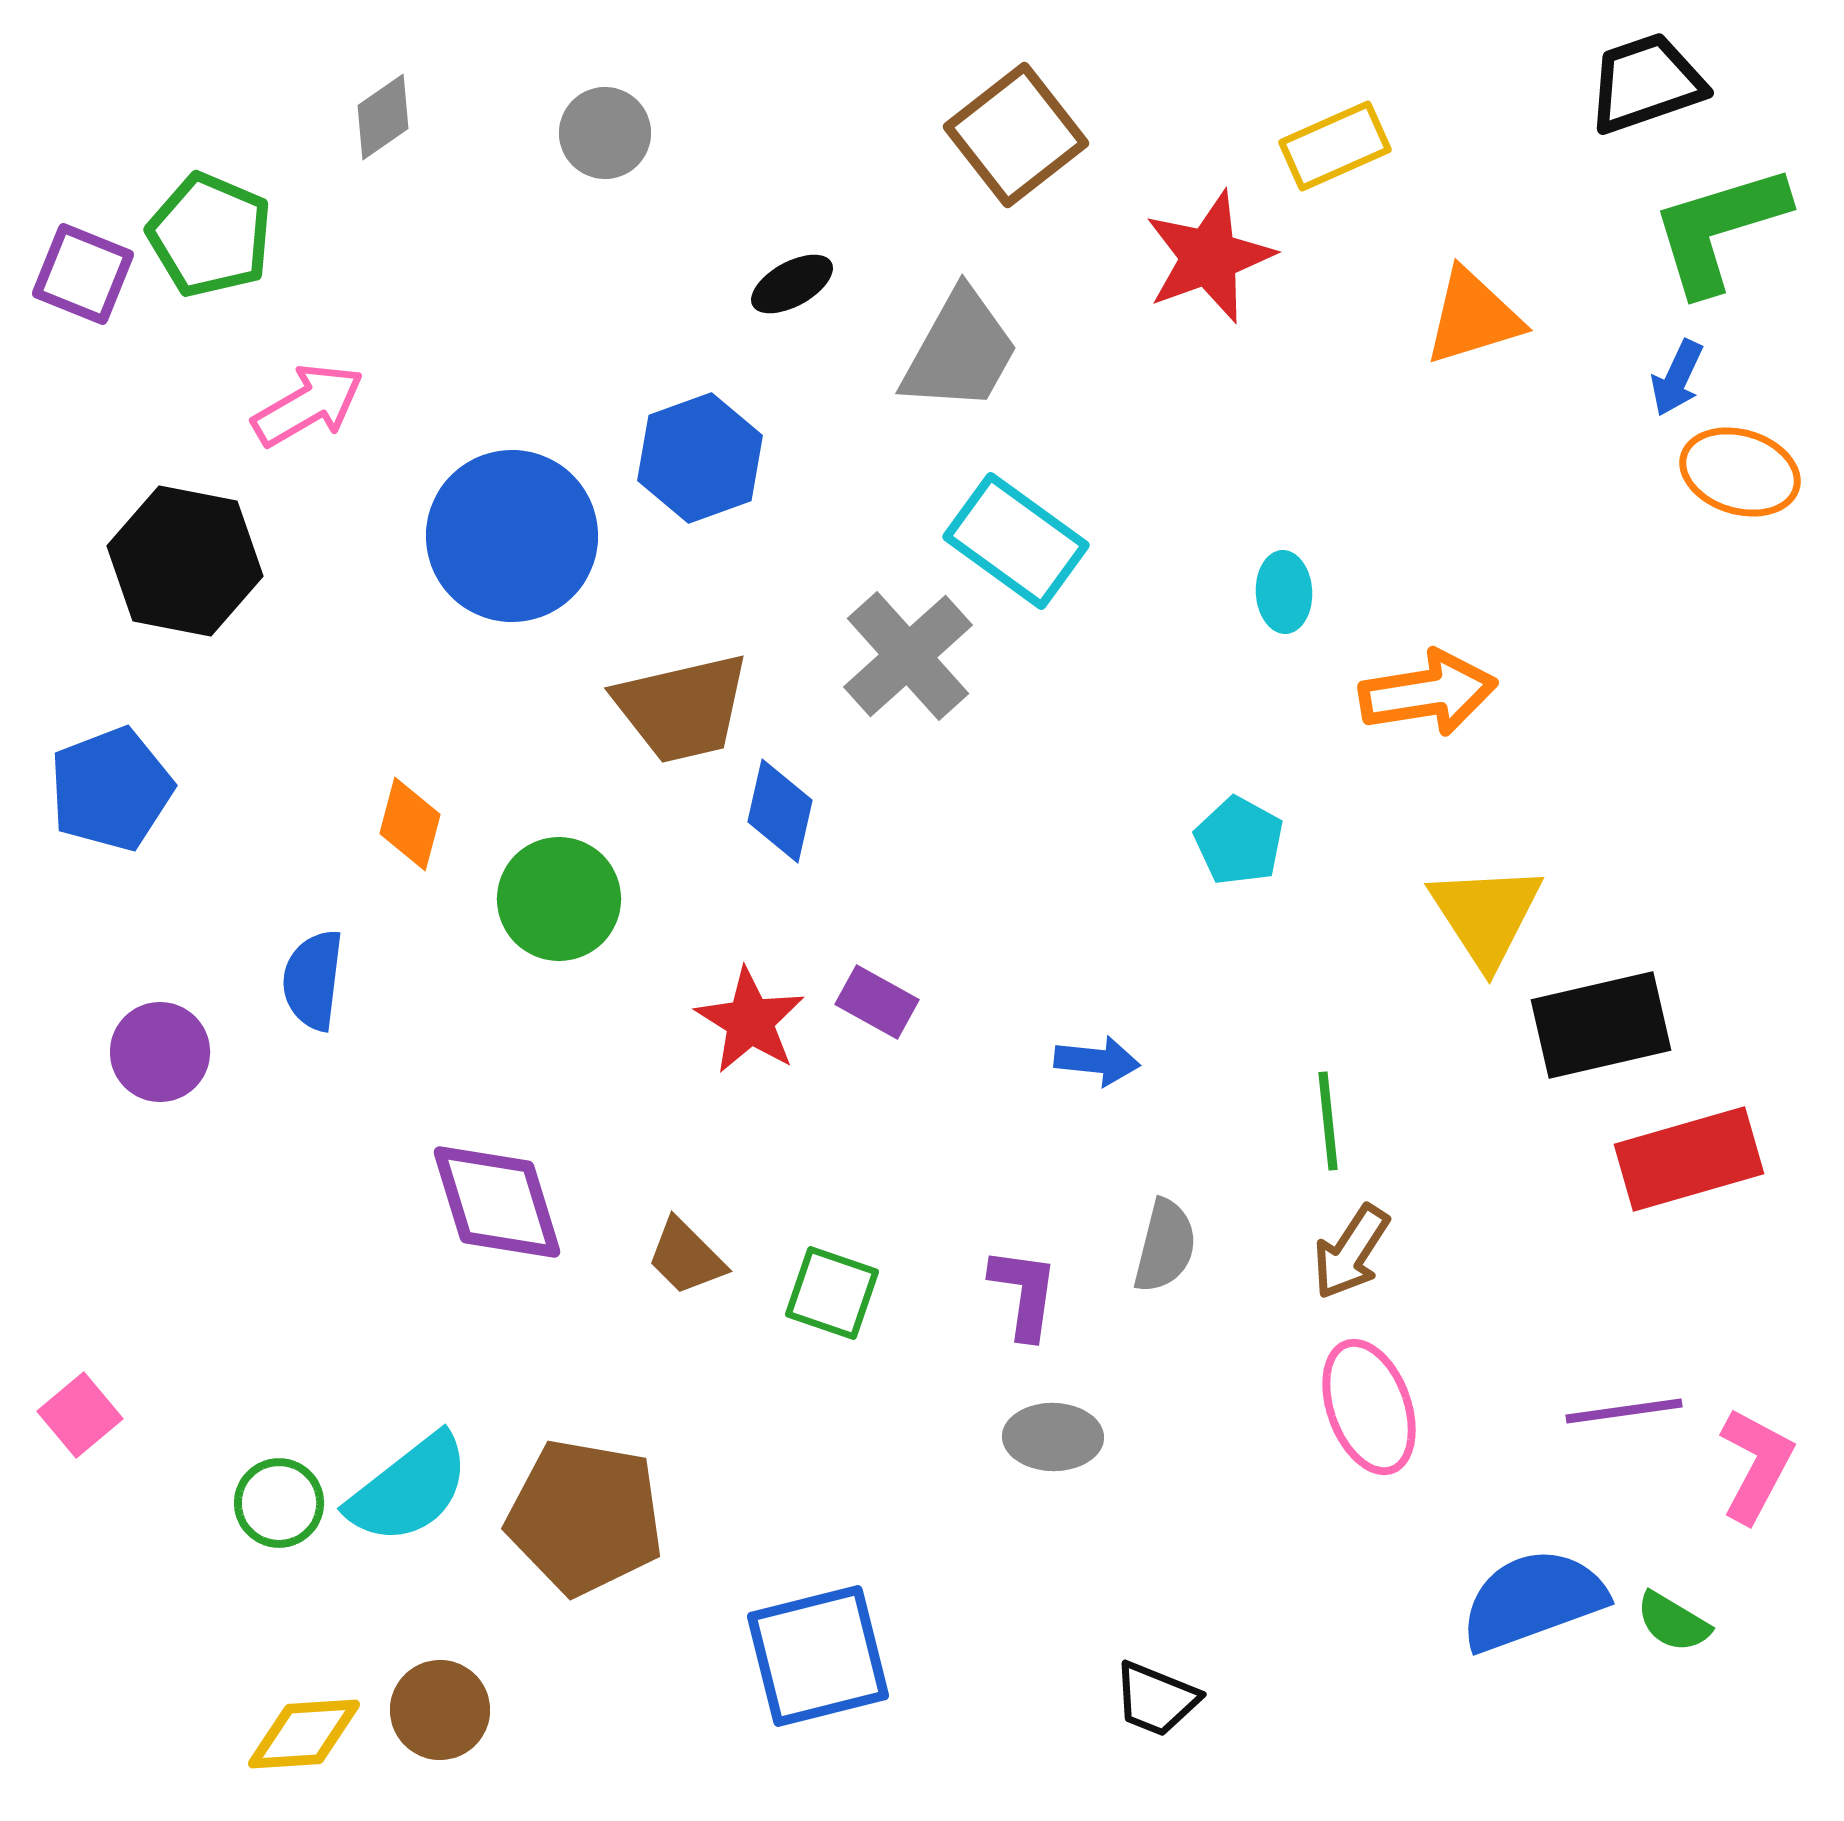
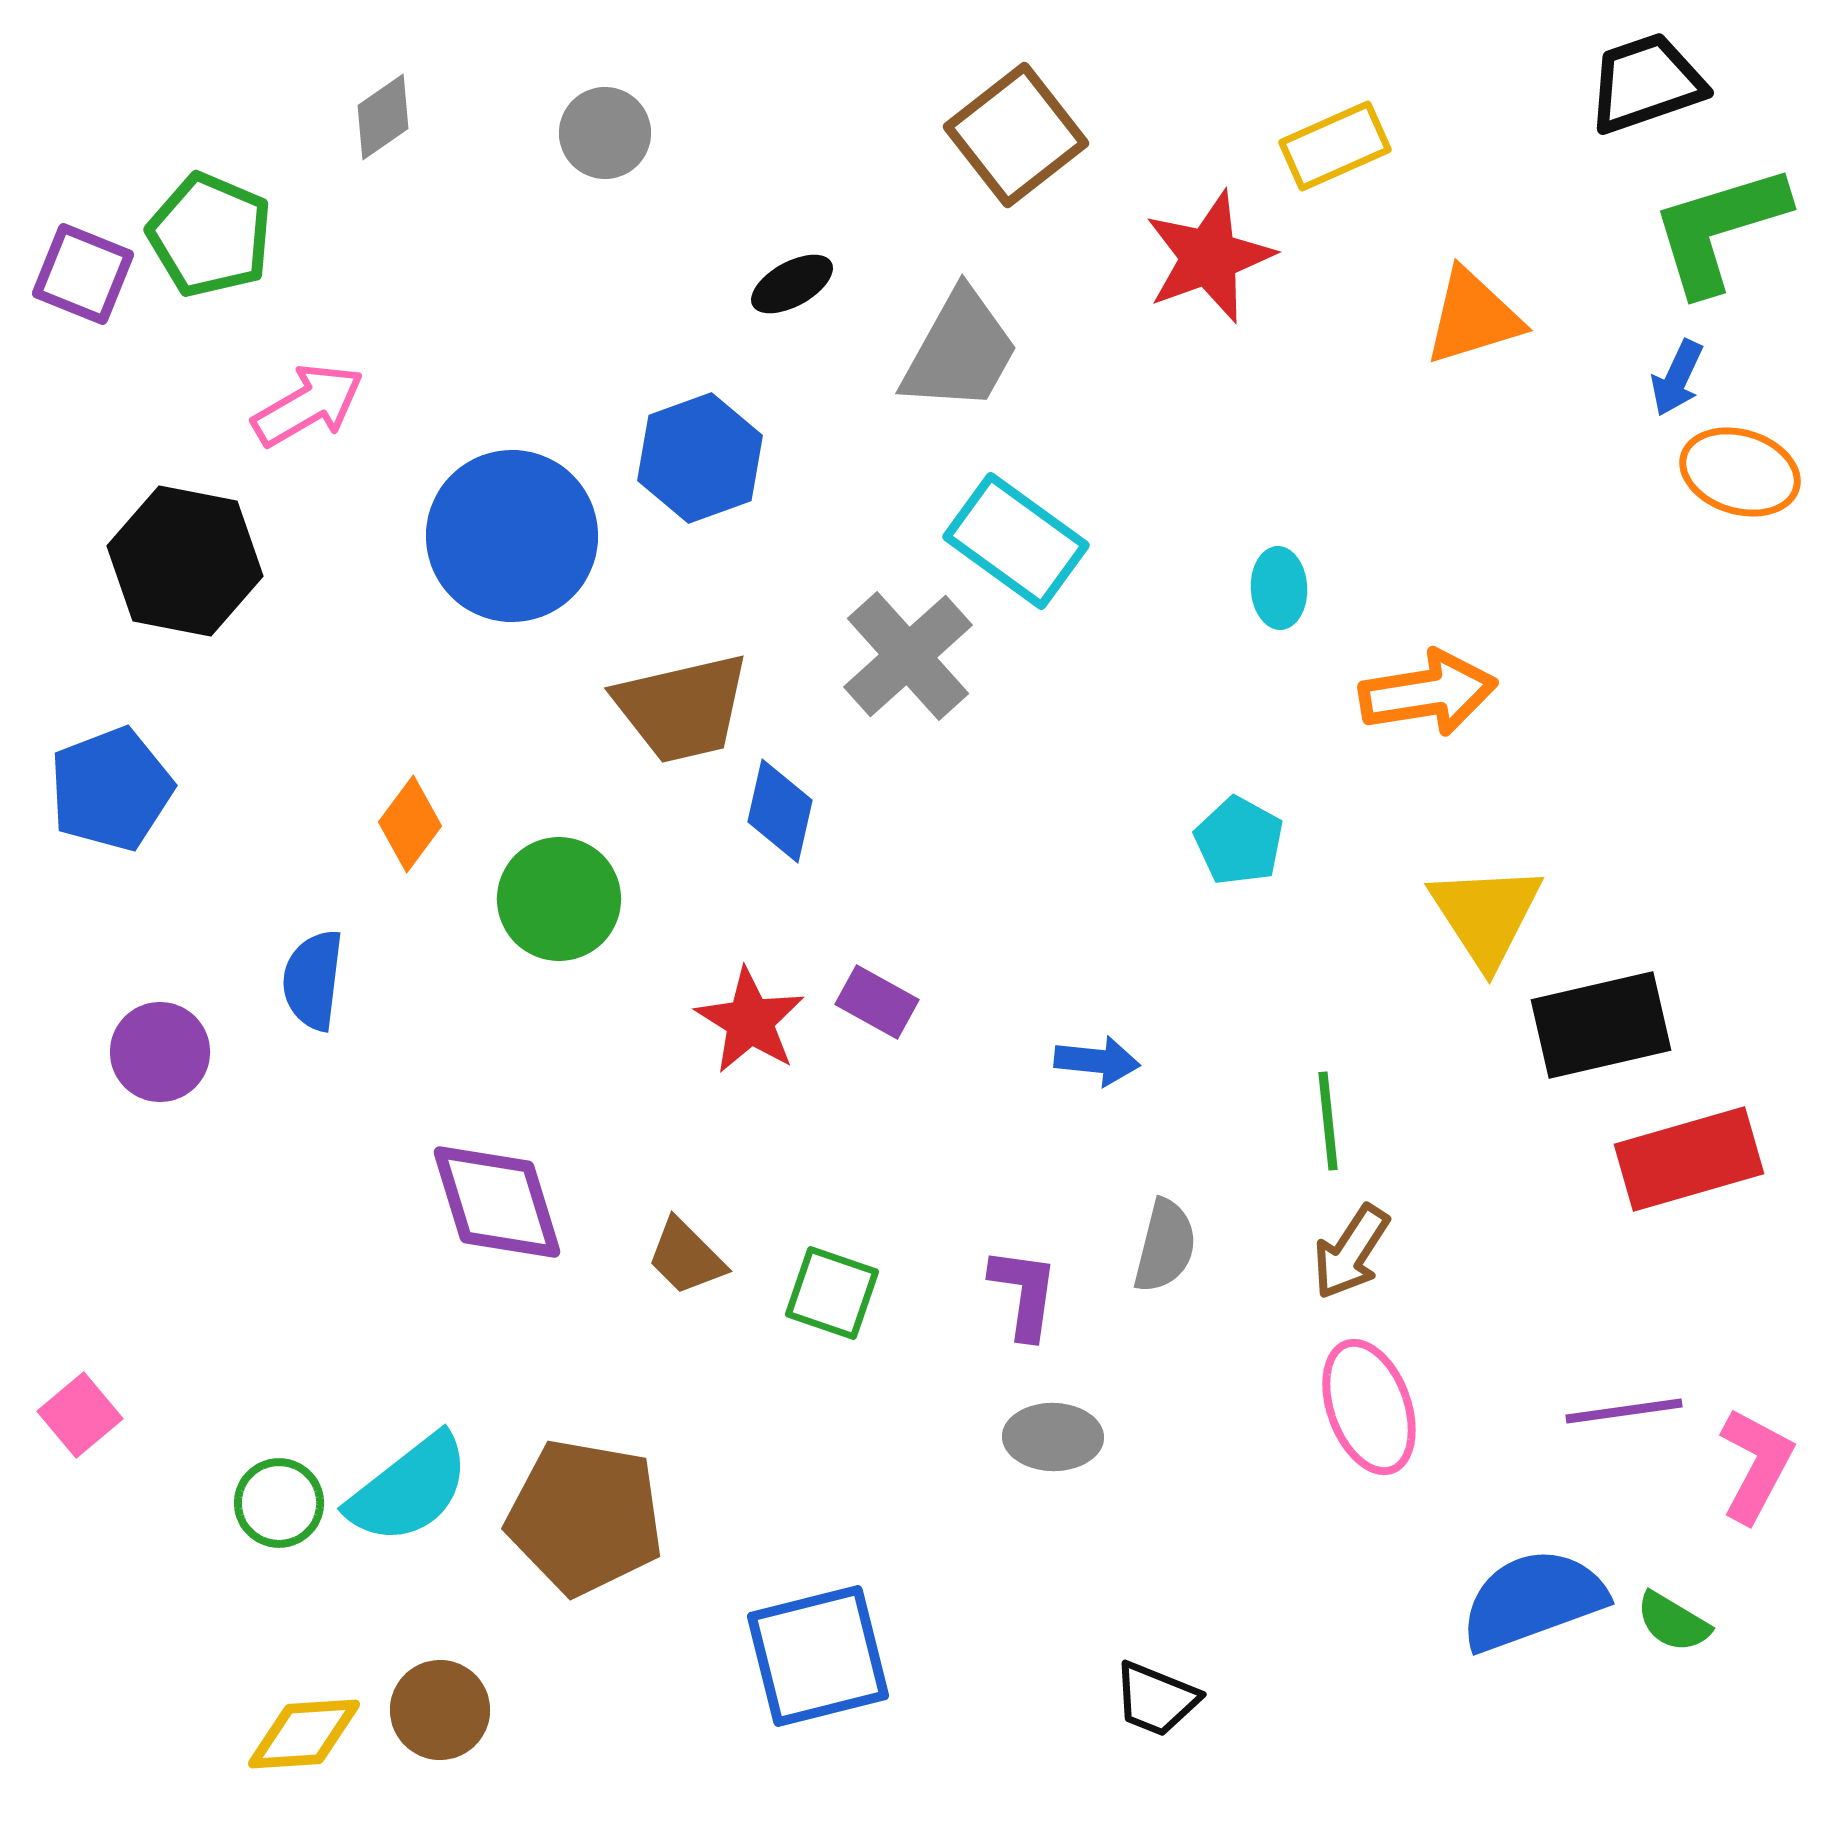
cyan ellipse at (1284, 592): moved 5 px left, 4 px up
orange diamond at (410, 824): rotated 22 degrees clockwise
